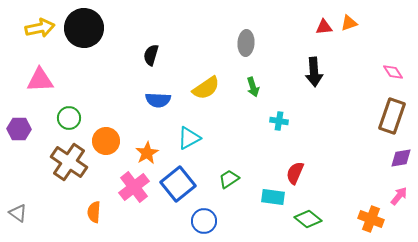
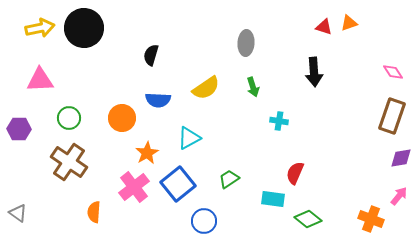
red triangle: rotated 24 degrees clockwise
orange circle: moved 16 px right, 23 px up
cyan rectangle: moved 2 px down
